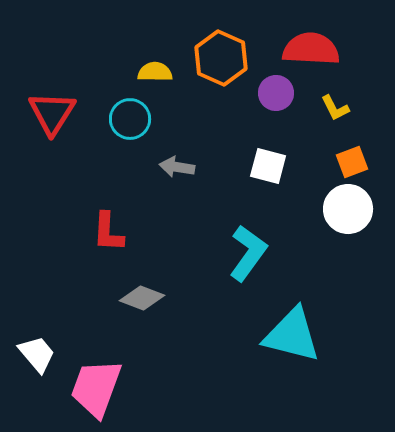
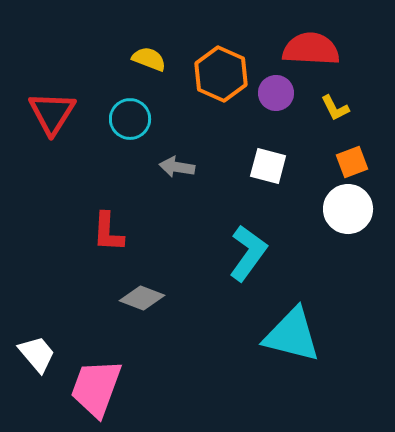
orange hexagon: moved 16 px down
yellow semicircle: moved 6 px left, 13 px up; rotated 20 degrees clockwise
